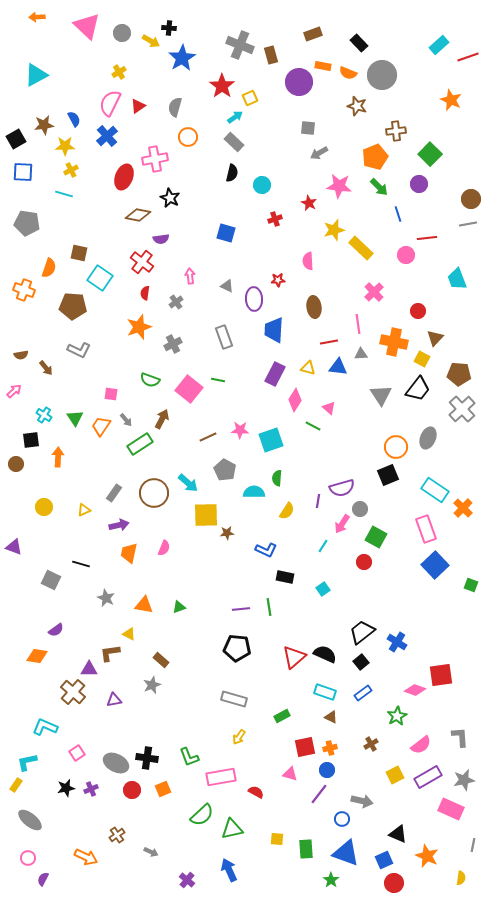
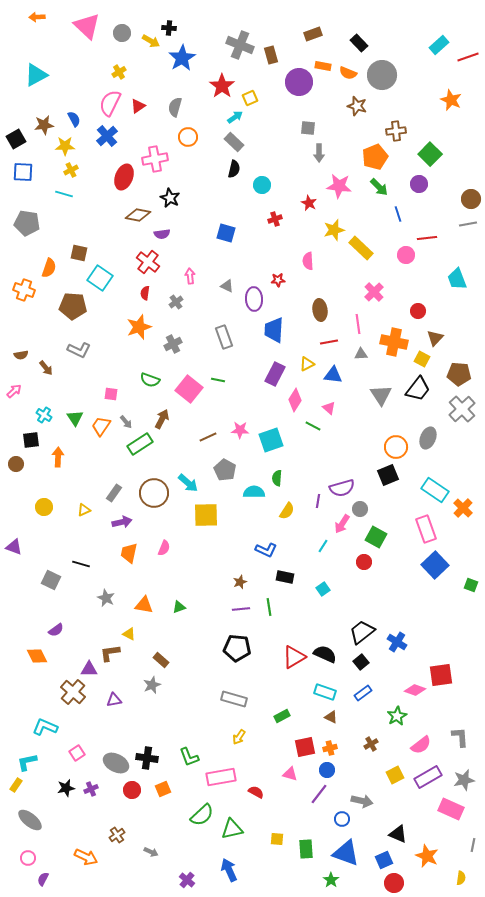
gray arrow at (319, 153): rotated 60 degrees counterclockwise
black semicircle at (232, 173): moved 2 px right, 4 px up
purple semicircle at (161, 239): moved 1 px right, 5 px up
red cross at (142, 262): moved 6 px right
brown ellipse at (314, 307): moved 6 px right, 3 px down
blue triangle at (338, 367): moved 5 px left, 8 px down
yellow triangle at (308, 368): moved 1 px left, 4 px up; rotated 42 degrees counterclockwise
gray arrow at (126, 420): moved 2 px down
purple arrow at (119, 525): moved 3 px right, 3 px up
brown star at (227, 533): moved 13 px right, 49 px down; rotated 16 degrees counterclockwise
orange diamond at (37, 656): rotated 55 degrees clockwise
red triangle at (294, 657): rotated 10 degrees clockwise
